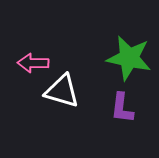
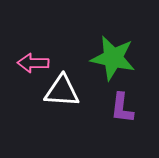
green star: moved 16 px left
white triangle: rotated 12 degrees counterclockwise
